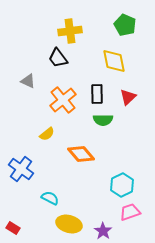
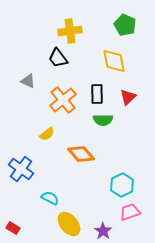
yellow ellipse: rotated 35 degrees clockwise
